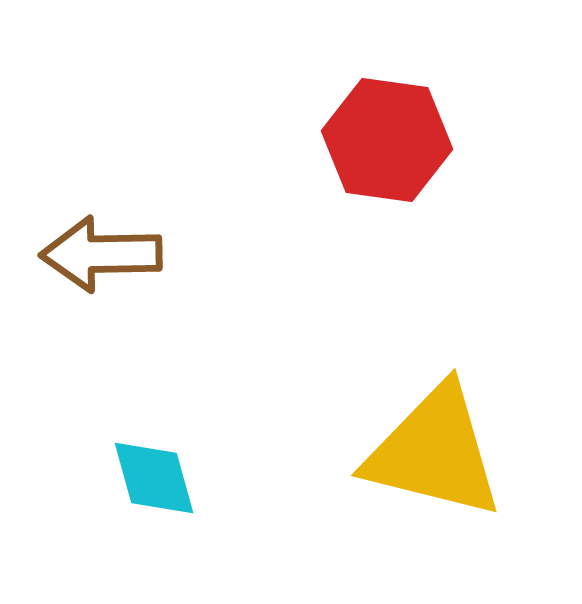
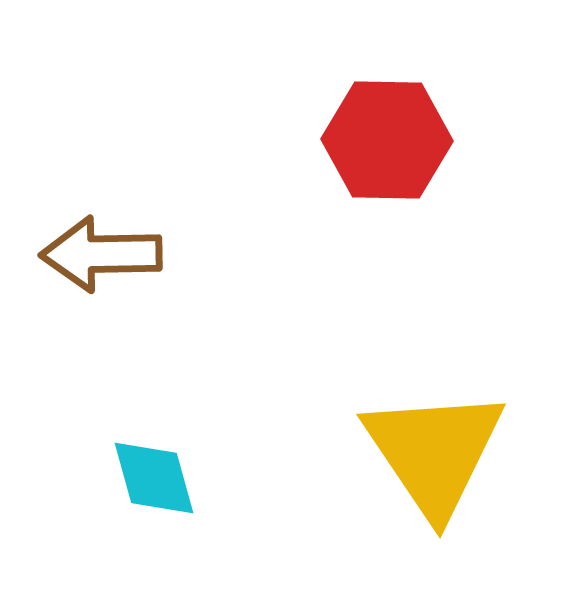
red hexagon: rotated 7 degrees counterclockwise
yellow triangle: rotated 42 degrees clockwise
